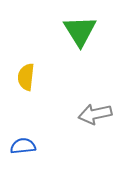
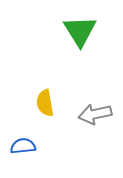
yellow semicircle: moved 19 px right, 26 px down; rotated 16 degrees counterclockwise
